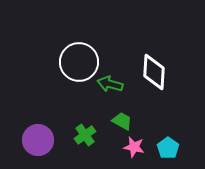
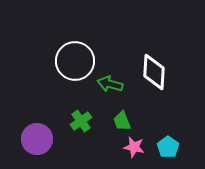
white circle: moved 4 px left, 1 px up
green trapezoid: rotated 140 degrees counterclockwise
green cross: moved 4 px left, 14 px up
purple circle: moved 1 px left, 1 px up
cyan pentagon: moved 1 px up
